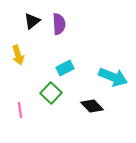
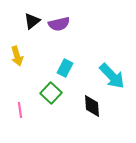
purple semicircle: rotated 80 degrees clockwise
yellow arrow: moved 1 px left, 1 px down
cyan rectangle: rotated 36 degrees counterclockwise
cyan arrow: moved 1 px left, 1 px up; rotated 24 degrees clockwise
black diamond: rotated 40 degrees clockwise
